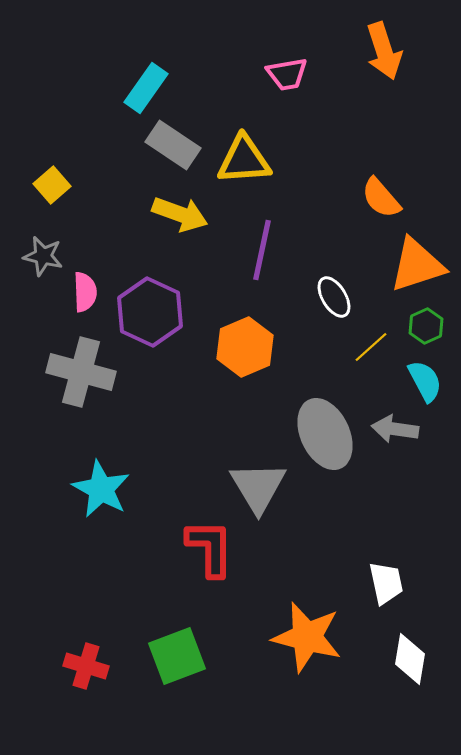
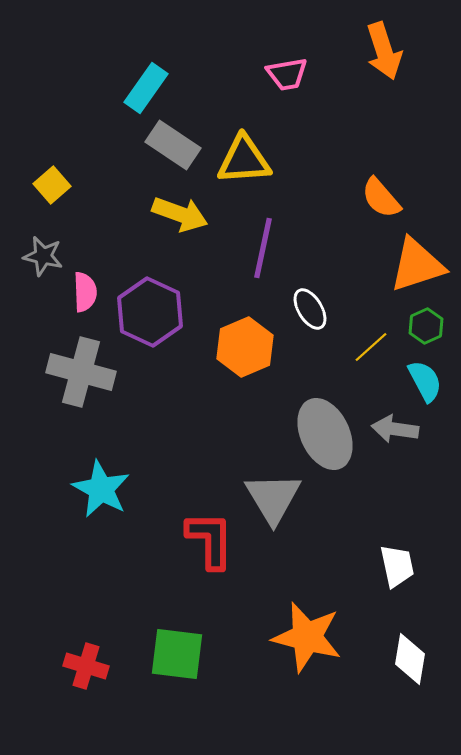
purple line: moved 1 px right, 2 px up
white ellipse: moved 24 px left, 12 px down
gray triangle: moved 15 px right, 11 px down
red L-shape: moved 8 px up
white trapezoid: moved 11 px right, 17 px up
green square: moved 2 px up; rotated 28 degrees clockwise
